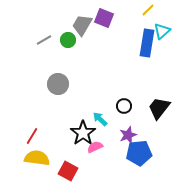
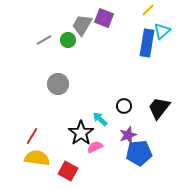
black star: moved 2 px left
